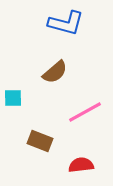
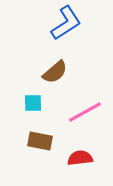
blue L-shape: rotated 48 degrees counterclockwise
cyan square: moved 20 px right, 5 px down
brown rectangle: rotated 10 degrees counterclockwise
red semicircle: moved 1 px left, 7 px up
